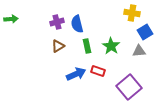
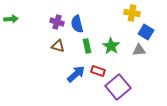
purple cross: rotated 32 degrees clockwise
blue square: moved 1 px right; rotated 28 degrees counterclockwise
brown triangle: rotated 48 degrees clockwise
gray triangle: moved 1 px up
blue arrow: rotated 18 degrees counterclockwise
purple square: moved 11 px left
